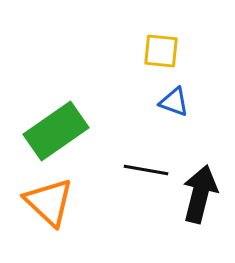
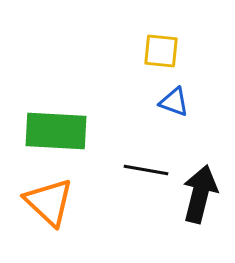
green rectangle: rotated 38 degrees clockwise
